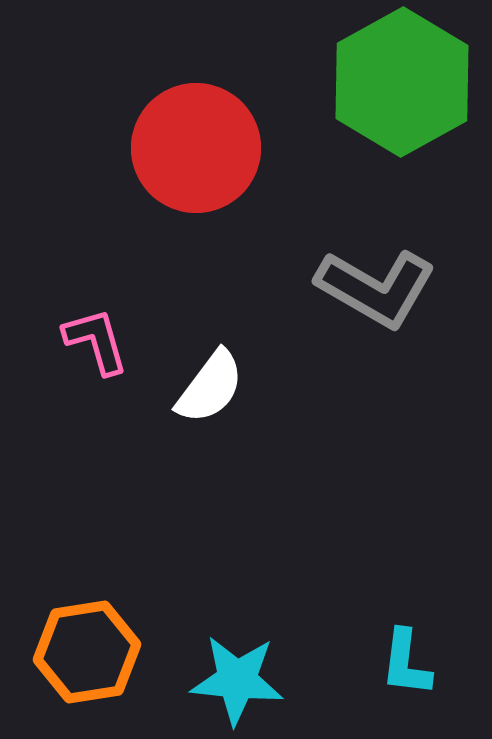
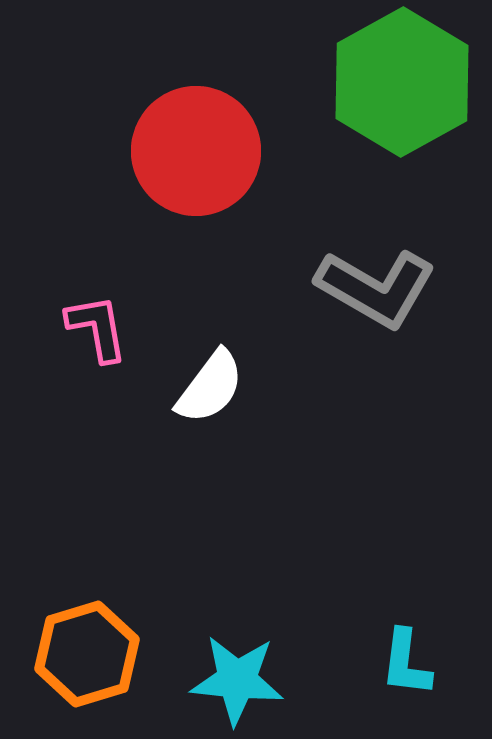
red circle: moved 3 px down
pink L-shape: moved 1 px right, 13 px up; rotated 6 degrees clockwise
orange hexagon: moved 2 px down; rotated 8 degrees counterclockwise
